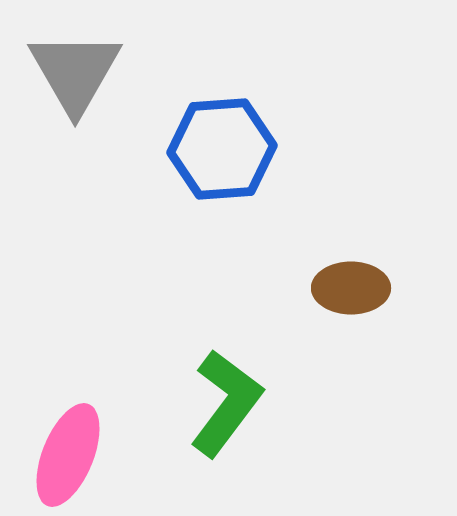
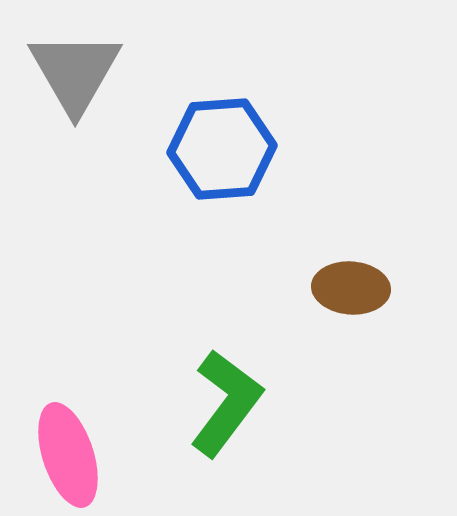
brown ellipse: rotated 4 degrees clockwise
pink ellipse: rotated 40 degrees counterclockwise
